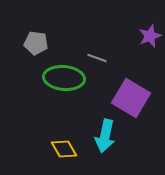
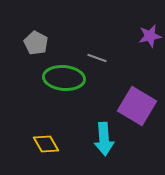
purple star: rotated 10 degrees clockwise
gray pentagon: rotated 20 degrees clockwise
purple square: moved 6 px right, 8 px down
cyan arrow: moved 1 px left, 3 px down; rotated 16 degrees counterclockwise
yellow diamond: moved 18 px left, 5 px up
